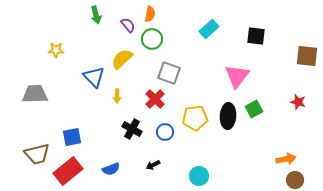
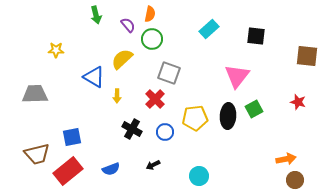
blue triangle: rotated 15 degrees counterclockwise
